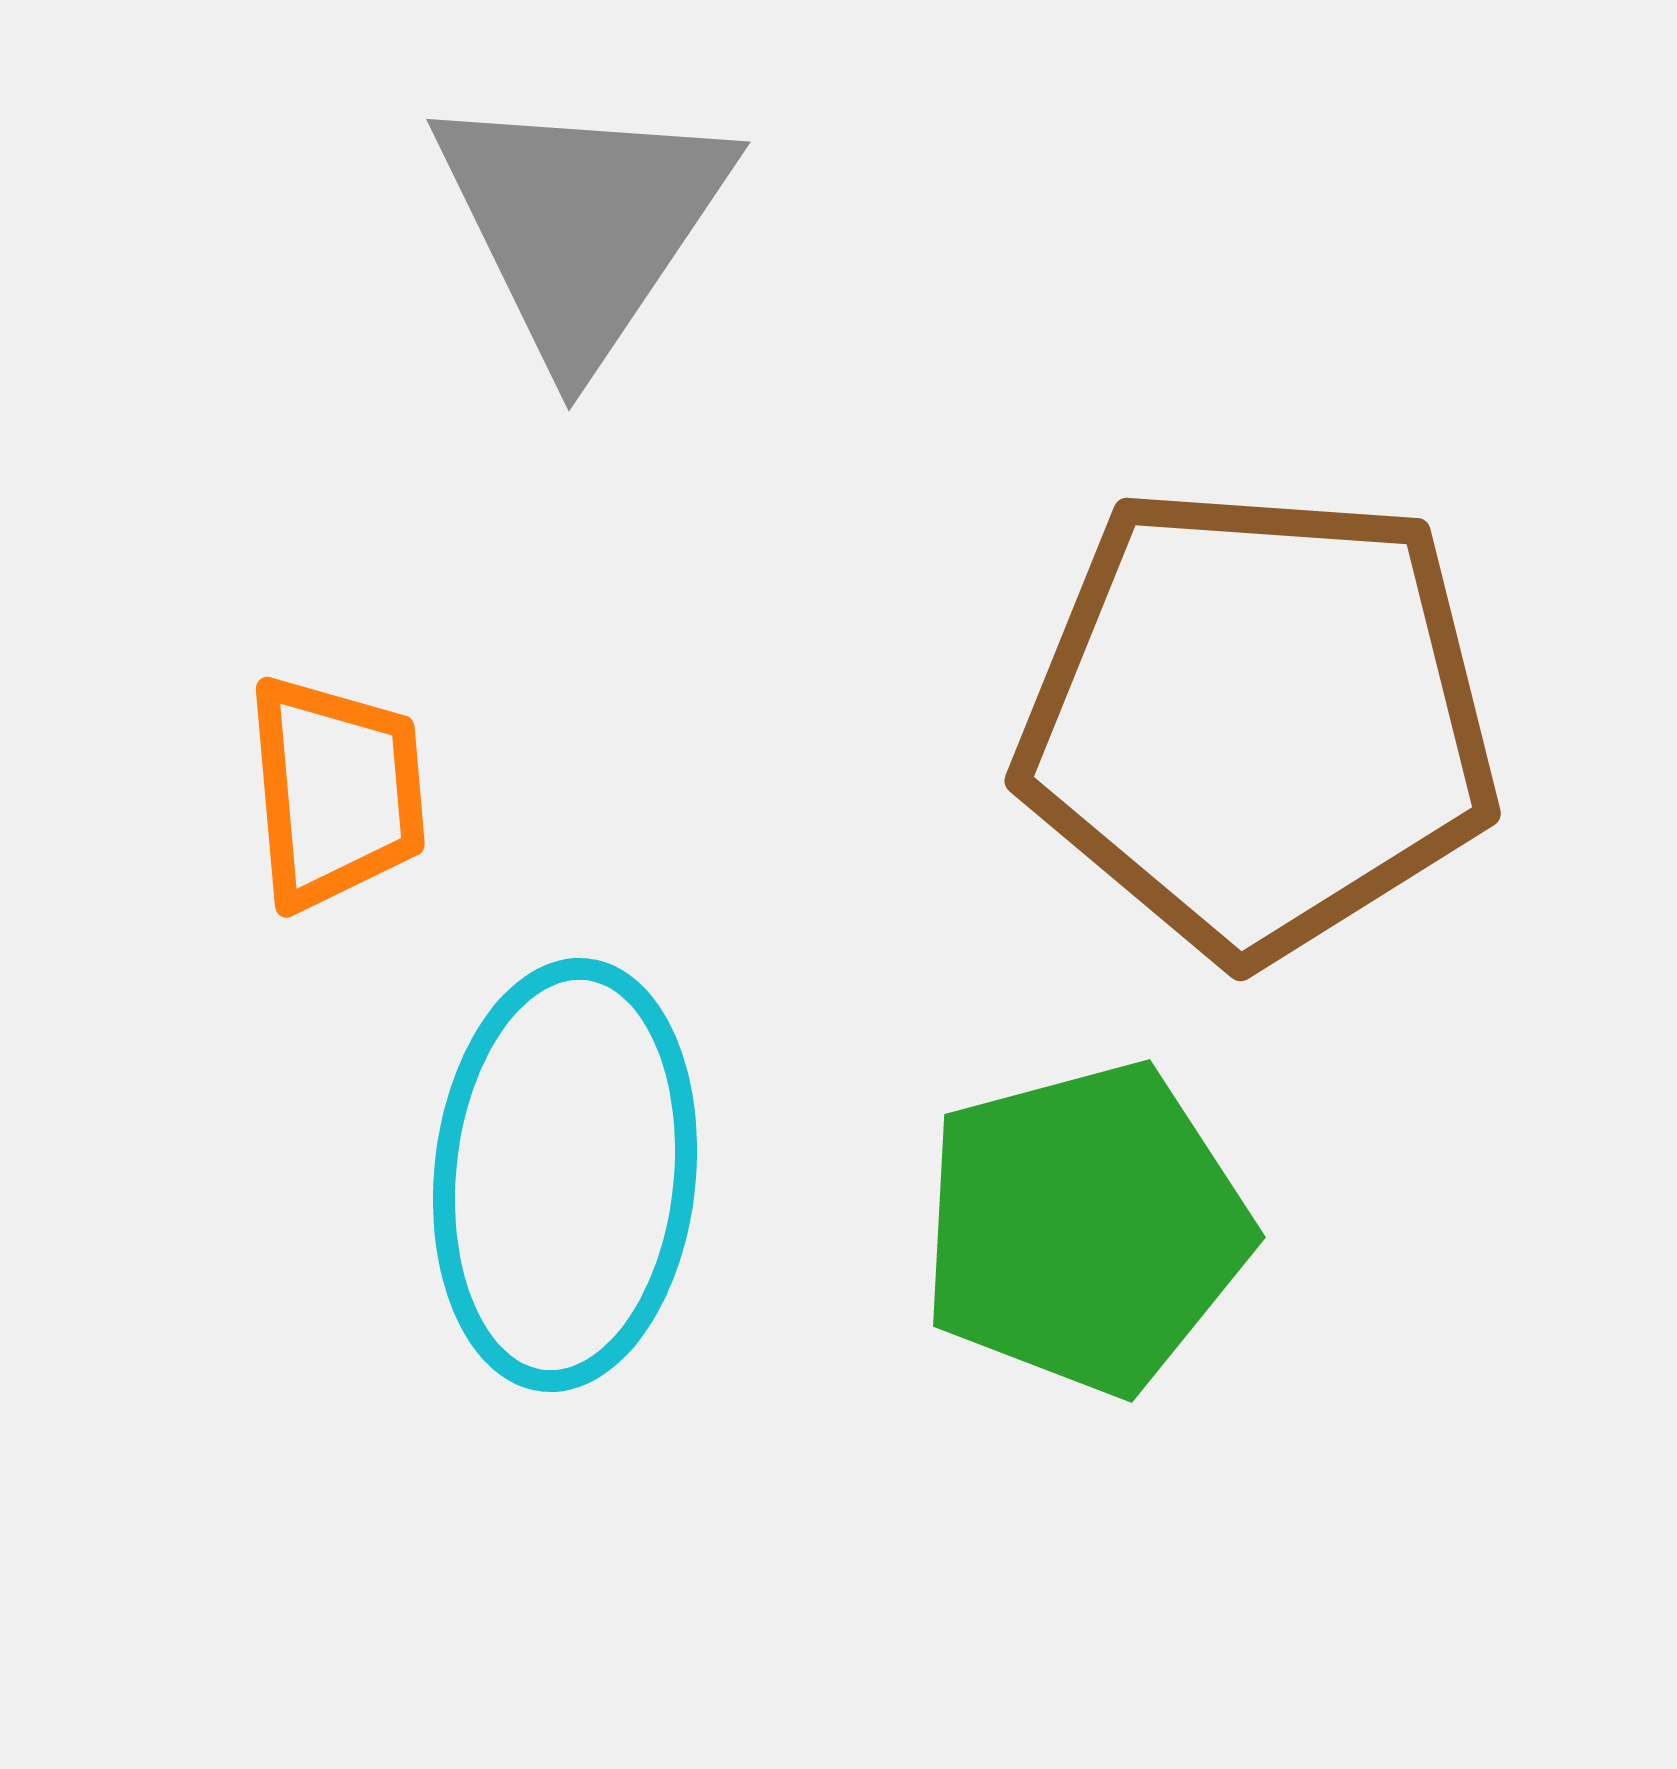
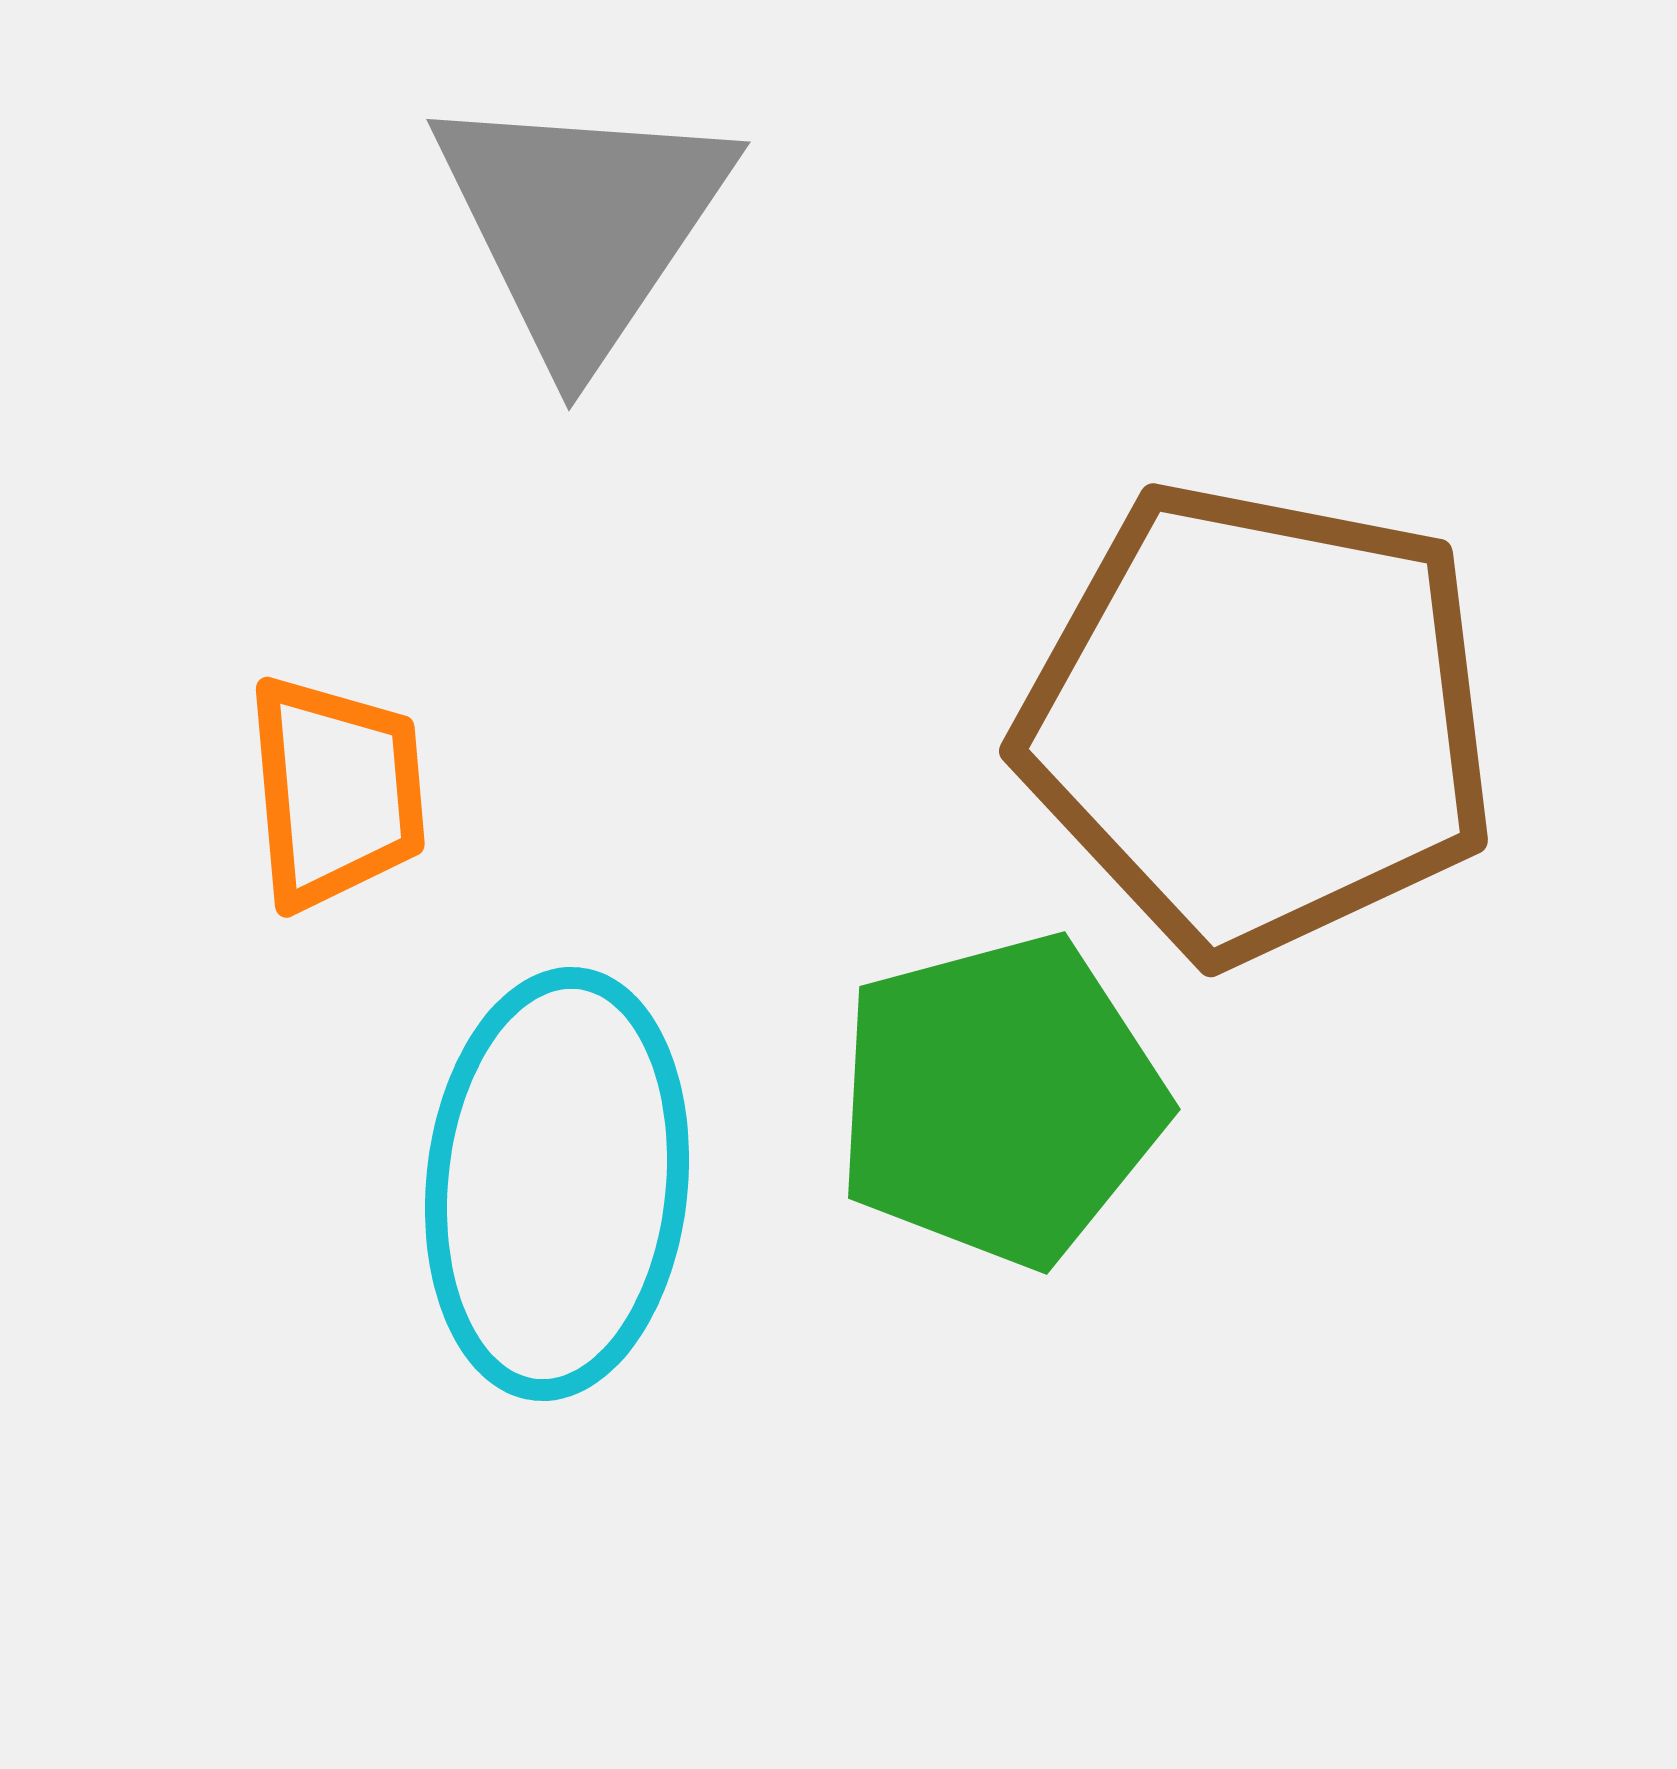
brown pentagon: rotated 7 degrees clockwise
cyan ellipse: moved 8 px left, 9 px down
green pentagon: moved 85 px left, 128 px up
